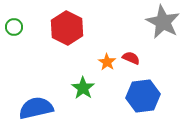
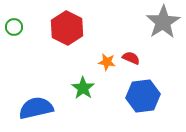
gray star: rotated 12 degrees clockwise
orange star: rotated 24 degrees counterclockwise
